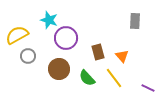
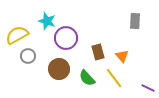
cyan star: moved 2 px left, 1 px down
